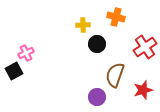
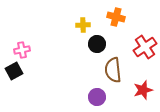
pink cross: moved 4 px left, 3 px up; rotated 14 degrees clockwise
brown semicircle: moved 2 px left, 5 px up; rotated 25 degrees counterclockwise
